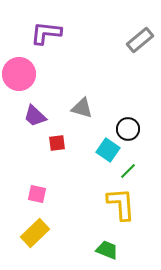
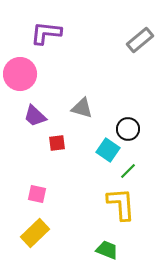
pink circle: moved 1 px right
